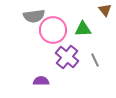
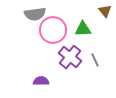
brown triangle: moved 1 px down
gray semicircle: moved 1 px right, 2 px up
purple cross: moved 3 px right
